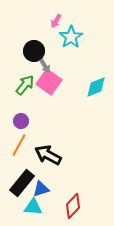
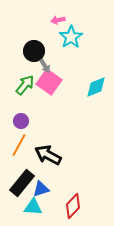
pink arrow: moved 2 px right, 1 px up; rotated 48 degrees clockwise
